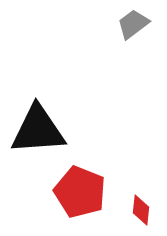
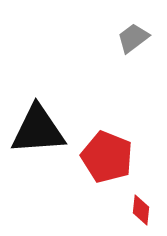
gray trapezoid: moved 14 px down
red pentagon: moved 27 px right, 35 px up
